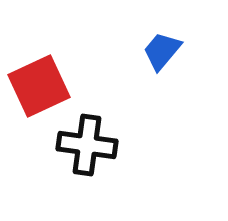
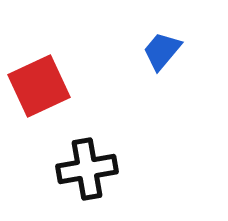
black cross: moved 24 px down; rotated 18 degrees counterclockwise
